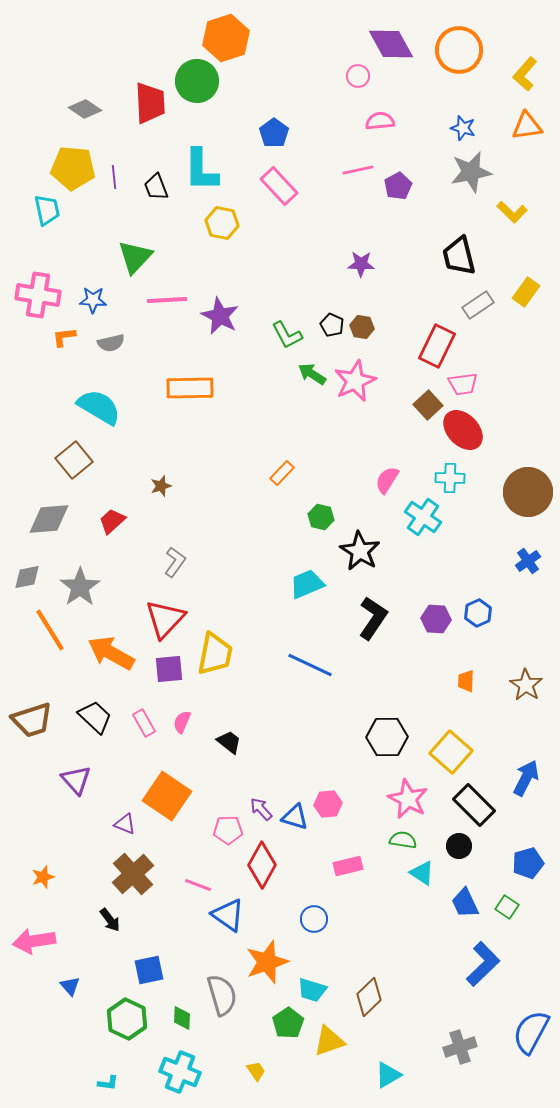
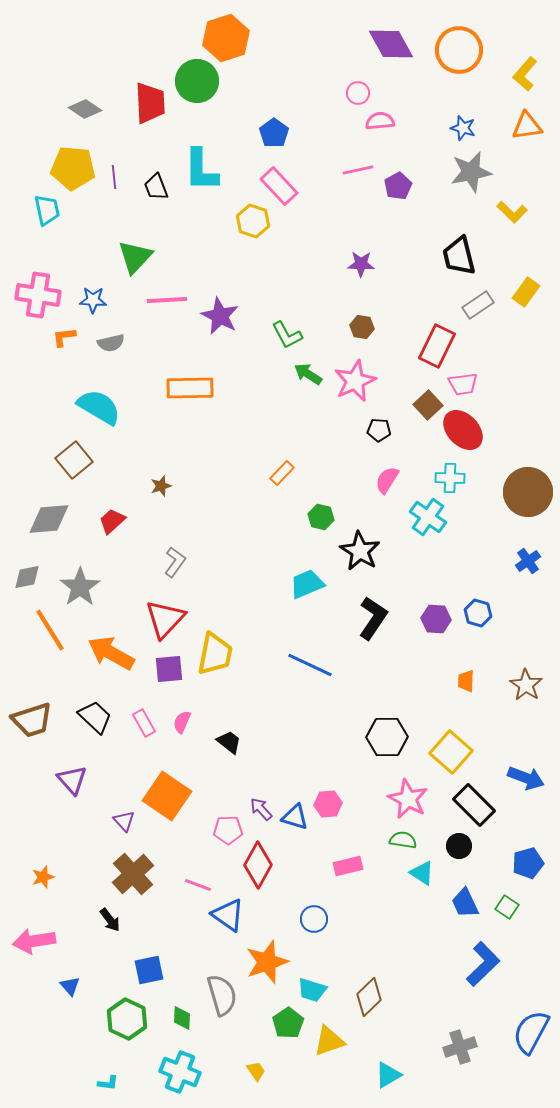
pink circle at (358, 76): moved 17 px down
yellow hexagon at (222, 223): moved 31 px right, 2 px up; rotated 8 degrees clockwise
black pentagon at (332, 325): moved 47 px right, 105 px down; rotated 20 degrees counterclockwise
green arrow at (312, 374): moved 4 px left
cyan cross at (423, 517): moved 5 px right
blue hexagon at (478, 613): rotated 20 degrees counterclockwise
blue arrow at (526, 778): rotated 84 degrees clockwise
purple triangle at (76, 780): moved 4 px left
purple triangle at (125, 824): moved 1 px left, 3 px up; rotated 25 degrees clockwise
red diamond at (262, 865): moved 4 px left
